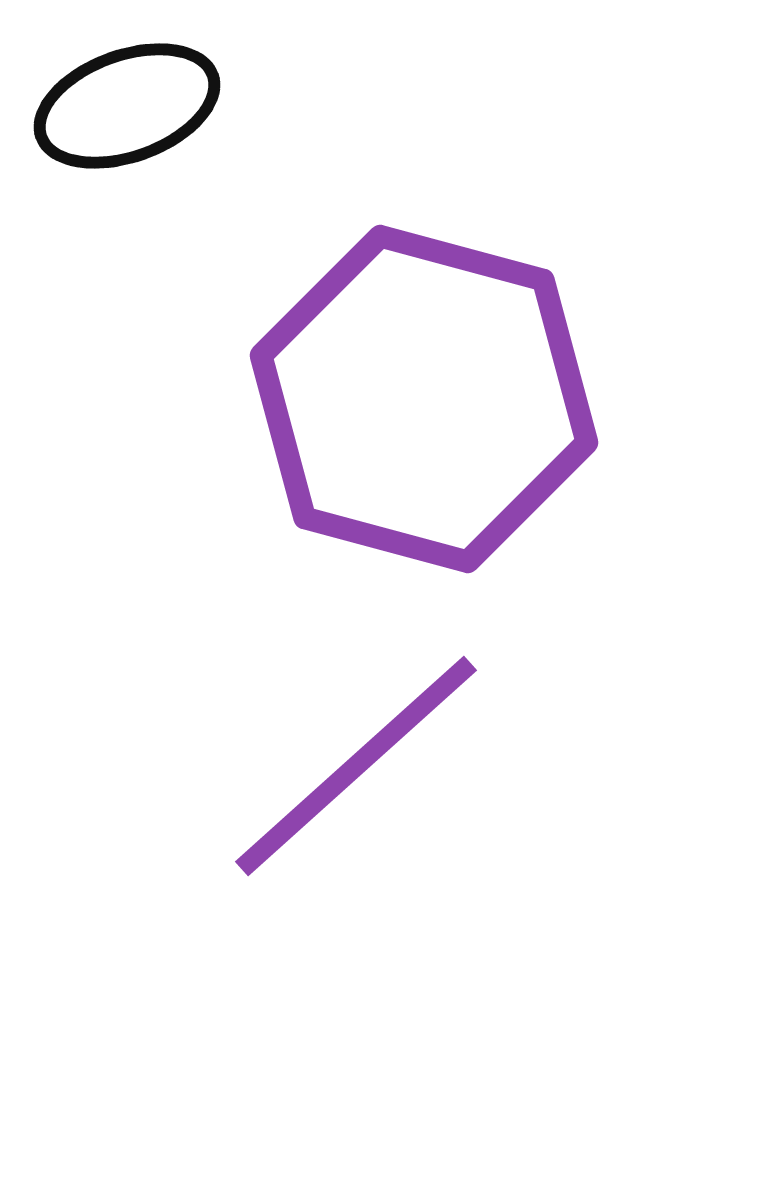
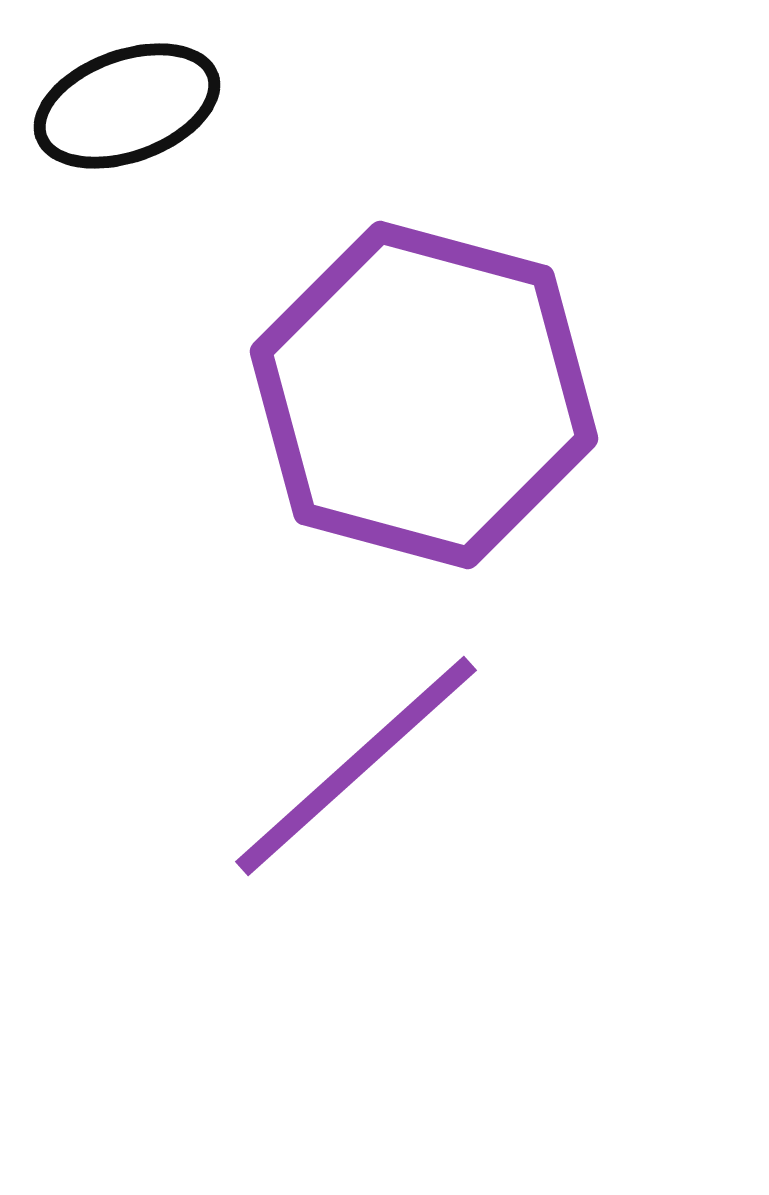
purple hexagon: moved 4 px up
